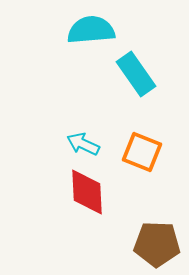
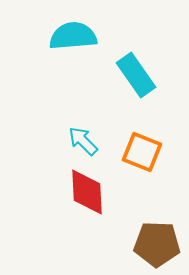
cyan semicircle: moved 18 px left, 6 px down
cyan rectangle: moved 1 px down
cyan arrow: moved 3 px up; rotated 20 degrees clockwise
